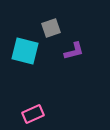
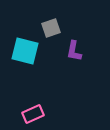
purple L-shape: rotated 115 degrees clockwise
